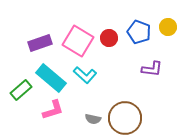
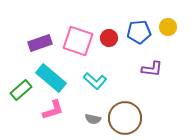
blue pentagon: rotated 25 degrees counterclockwise
pink square: rotated 12 degrees counterclockwise
cyan L-shape: moved 10 px right, 6 px down
